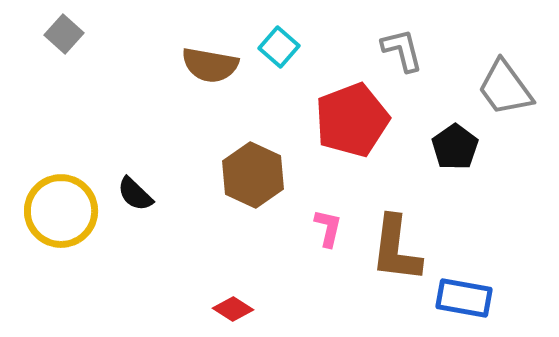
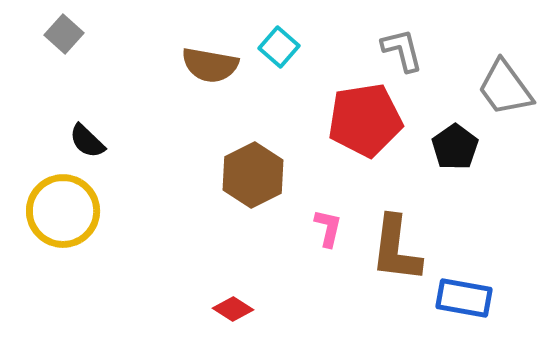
red pentagon: moved 13 px right; rotated 12 degrees clockwise
brown hexagon: rotated 8 degrees clockwise
black semicircle: moved 48 px left, 53 px up
yellow circle: moved 2 px right
